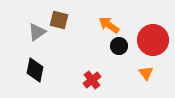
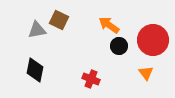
brown square: rotated 12 degrees clockwise
gray triangle: moved 2 px up; rotated 24 degrees clockwise
red cross: moved 1 px left, 1 px up; rotated 30 degrees counterclockwise
